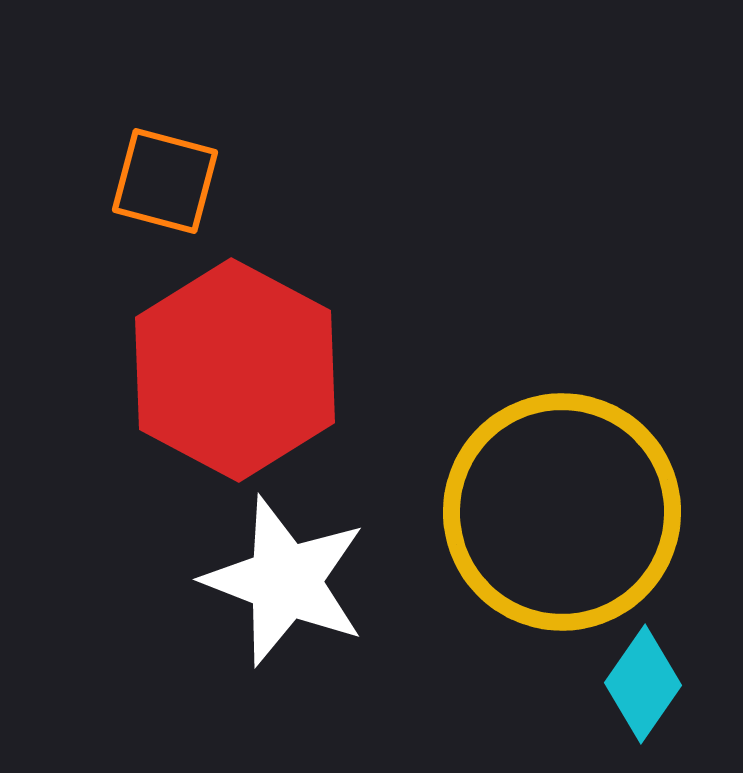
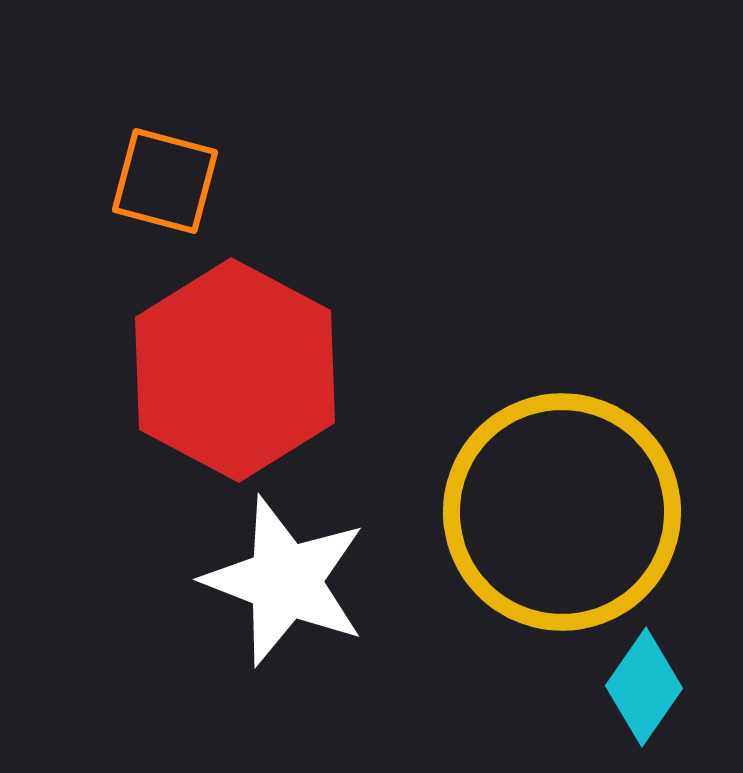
cyan diamond: moved 1 px right, 3 px down
